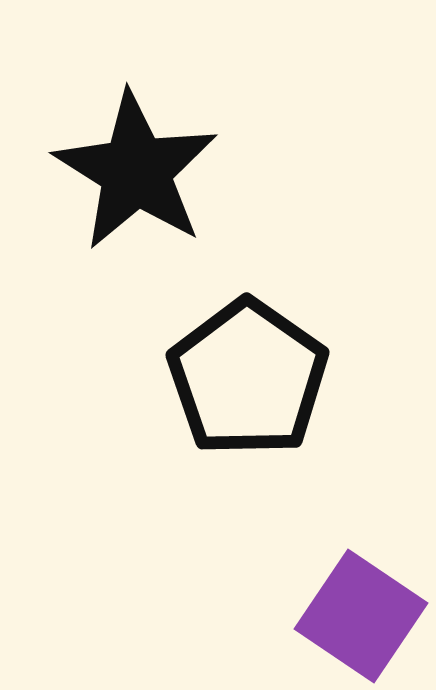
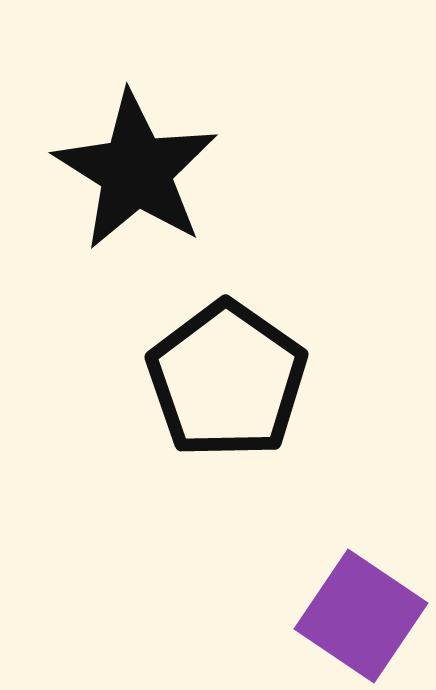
black pentagon: moved 21 px left, 2 px down
